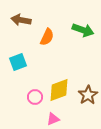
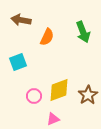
green arrow: moved 2 px down; rotated 50 degrees clockwise
pink circle: moved 1 px left, 1 px up
